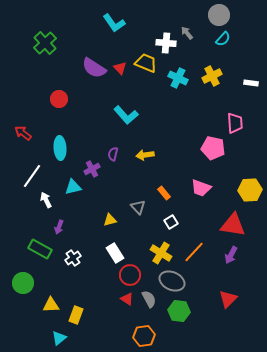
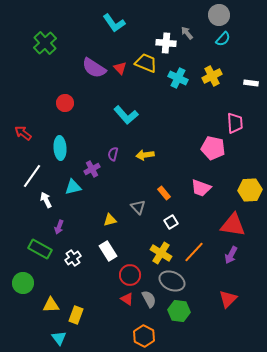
red circle at (59, 99): moved 6 px right, 4 px down
white rectangle at (115, 253): moved 7 px left, 2 px up
orange hexagon at (144, 336): rotated 25 degrees counterclockwise
cyan triangle at (59, 338): rotated 28 degrees counterclockwise
